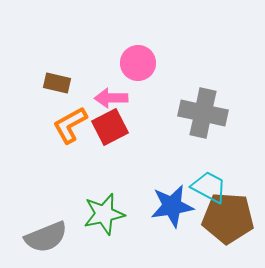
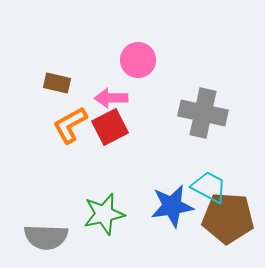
pink circle: moved 3 px up
gray semicircle: rotated 24 degrees clockwise
